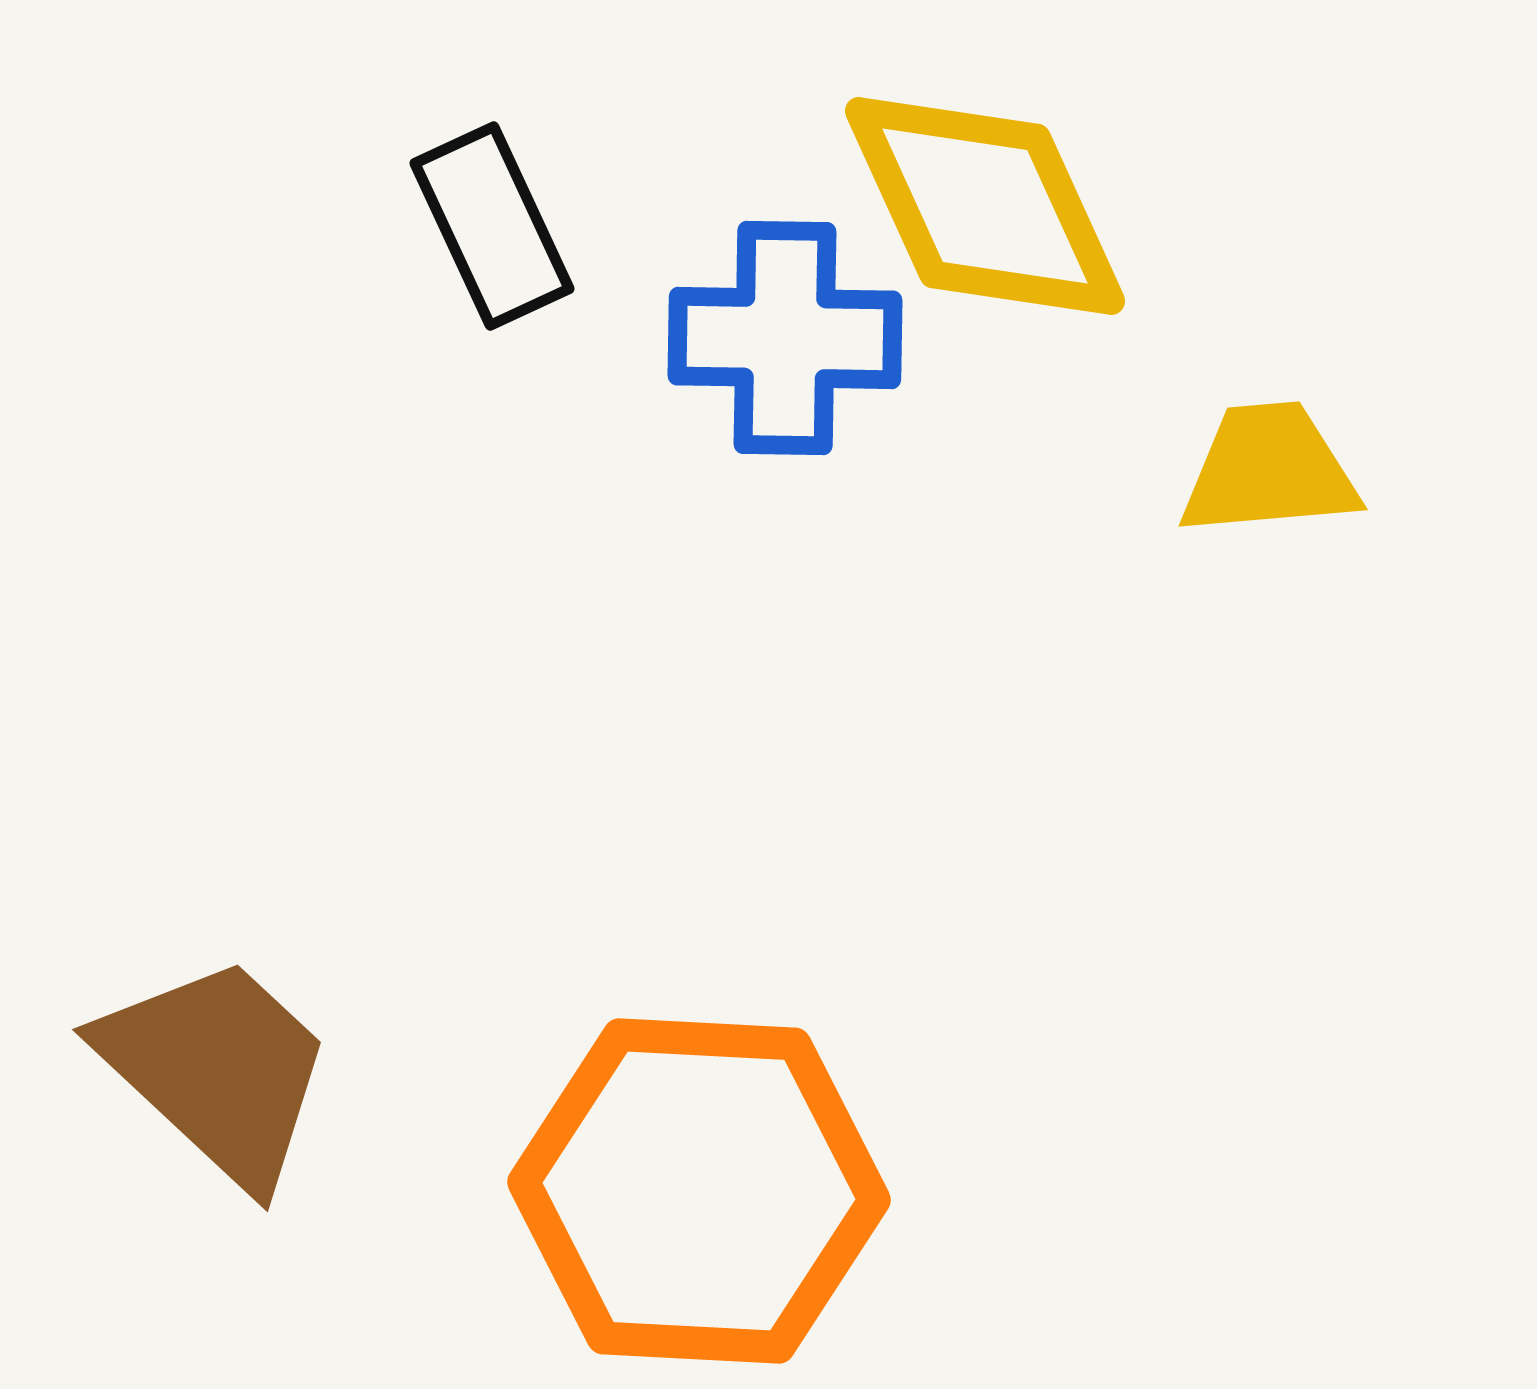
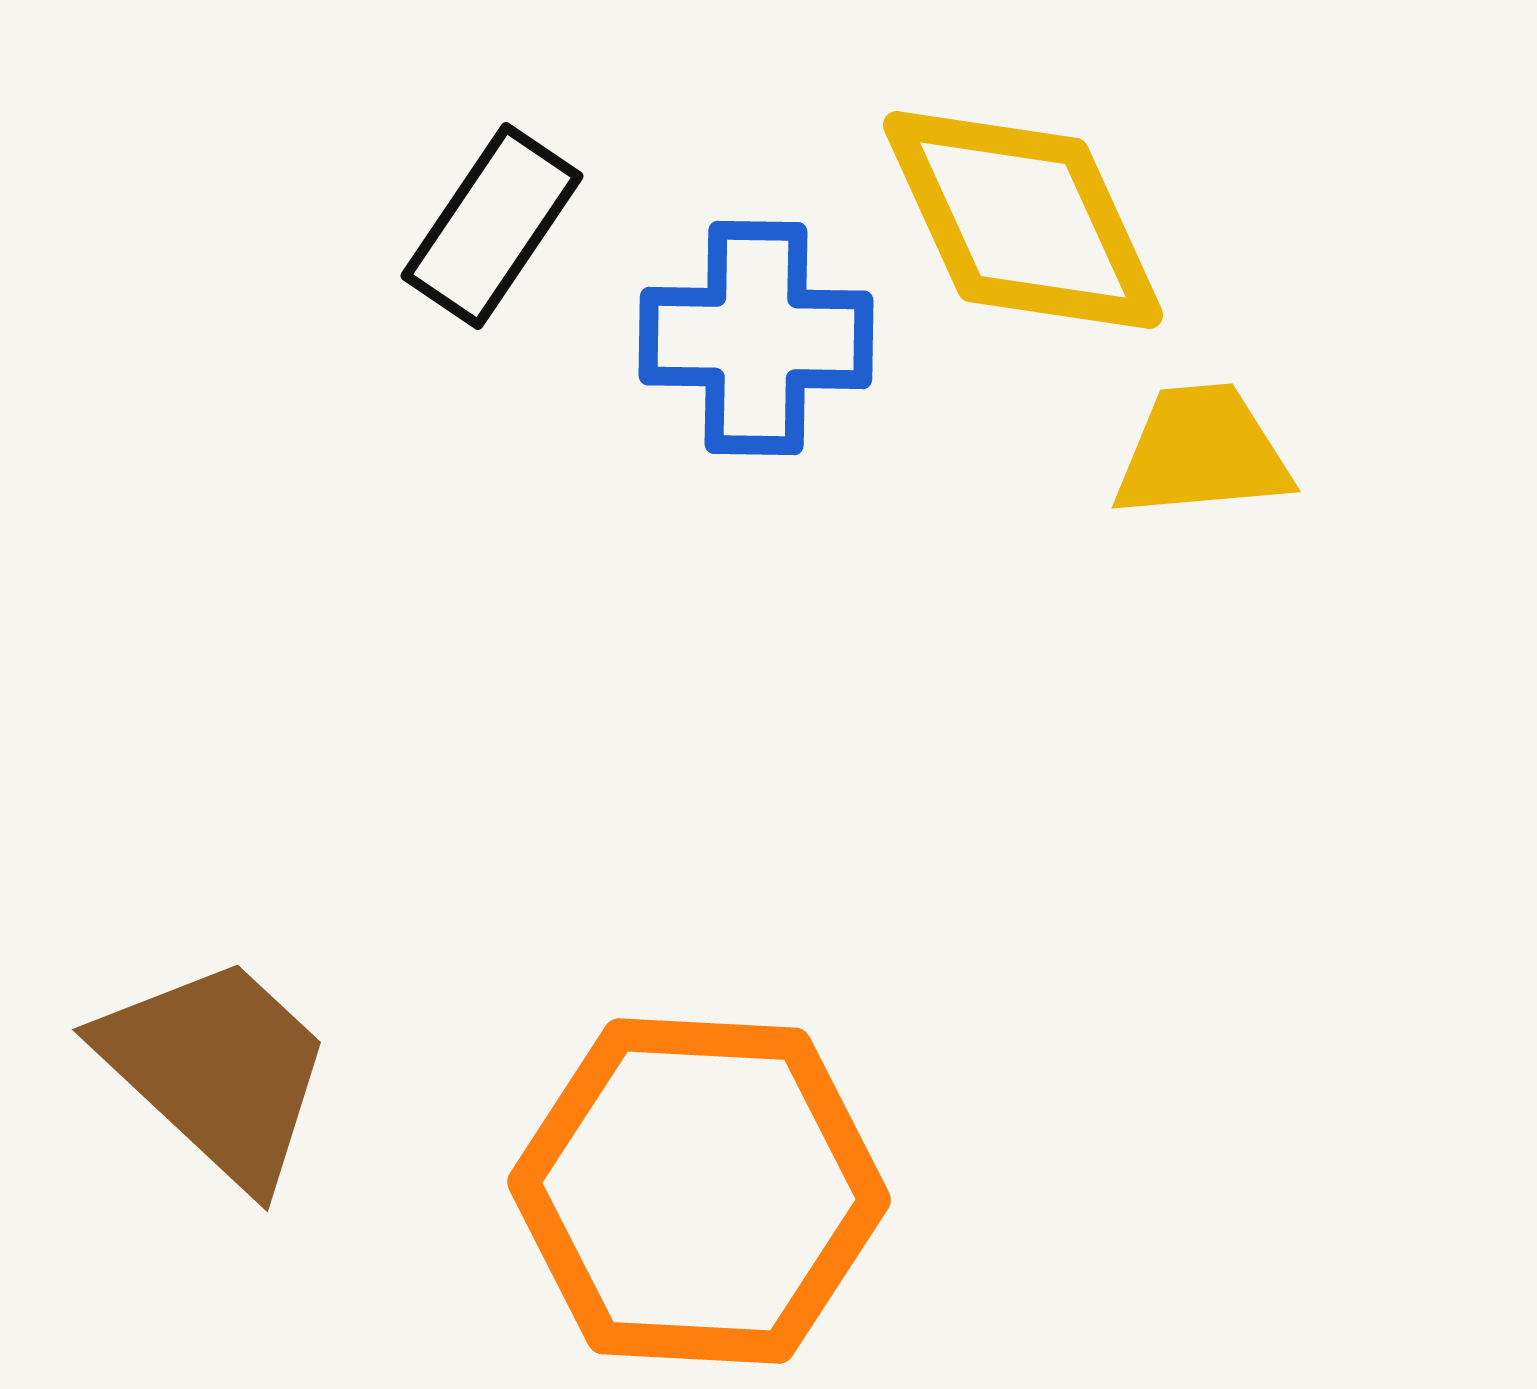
yellow diamond: moved 38 px right, 14 px down
black rectangle: rotated 59 degrees clockwise
blue cross: moved 29 px left
yellow trapezoid: moved 67 px left, 18 px up
